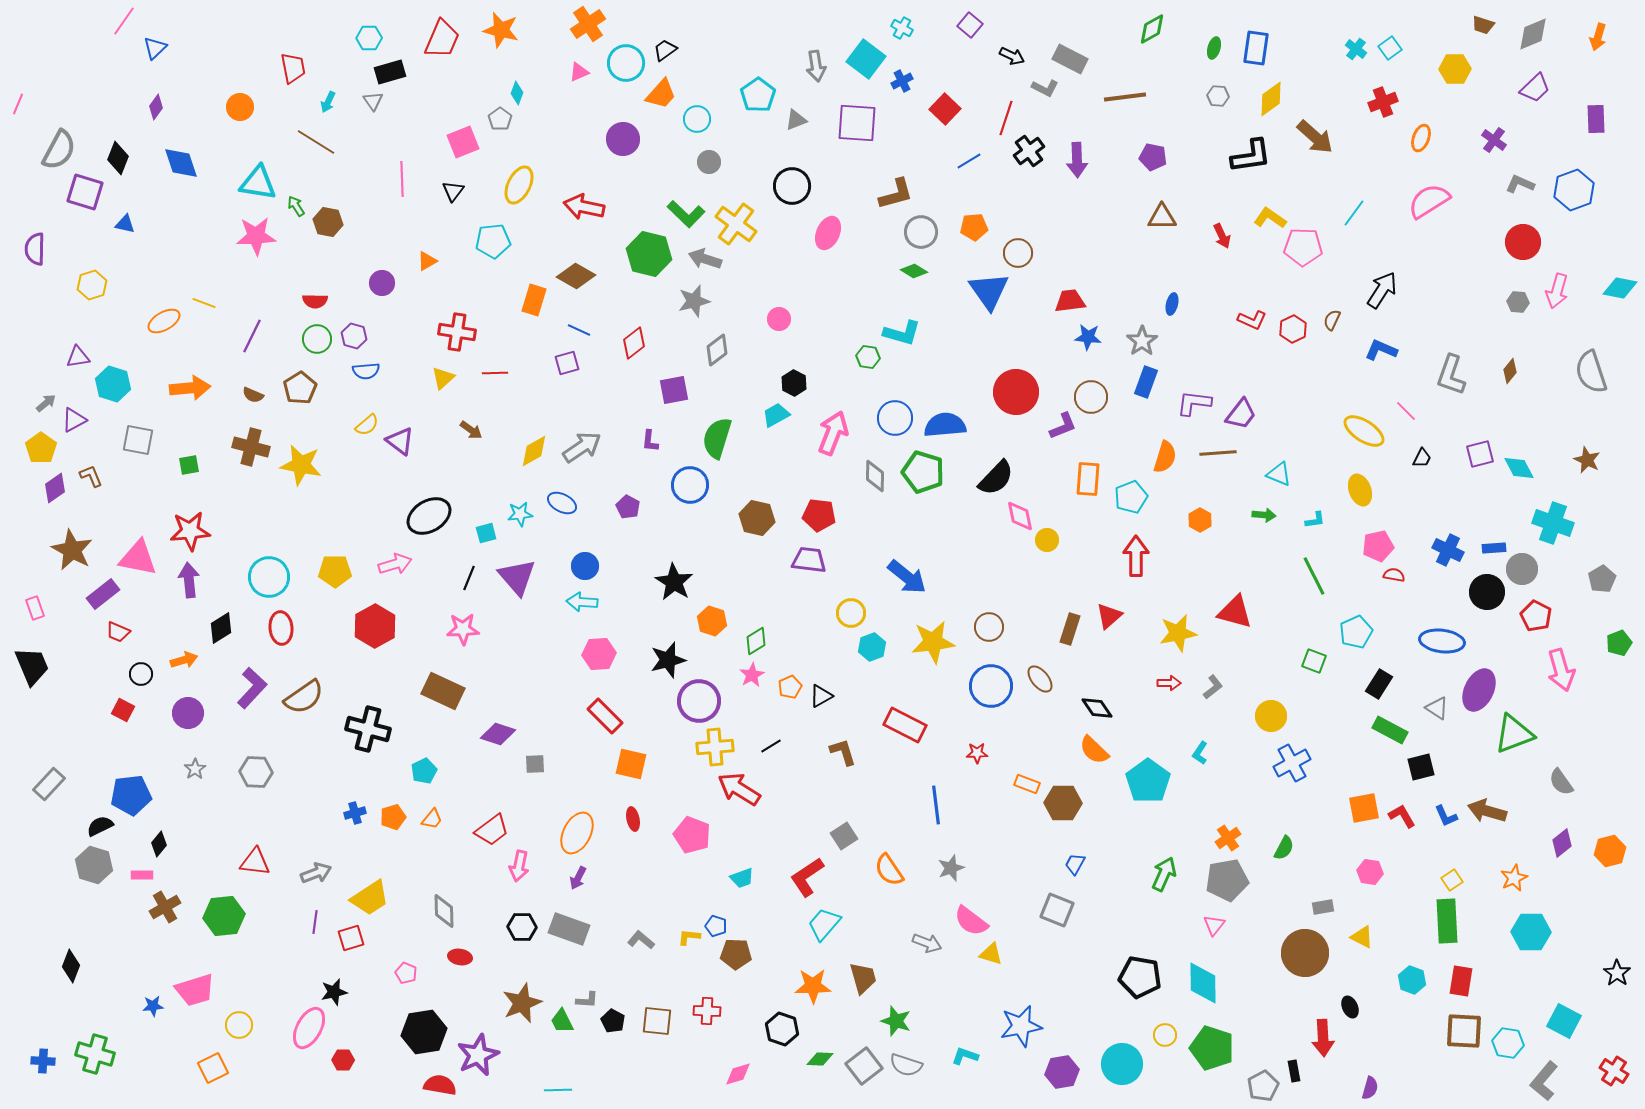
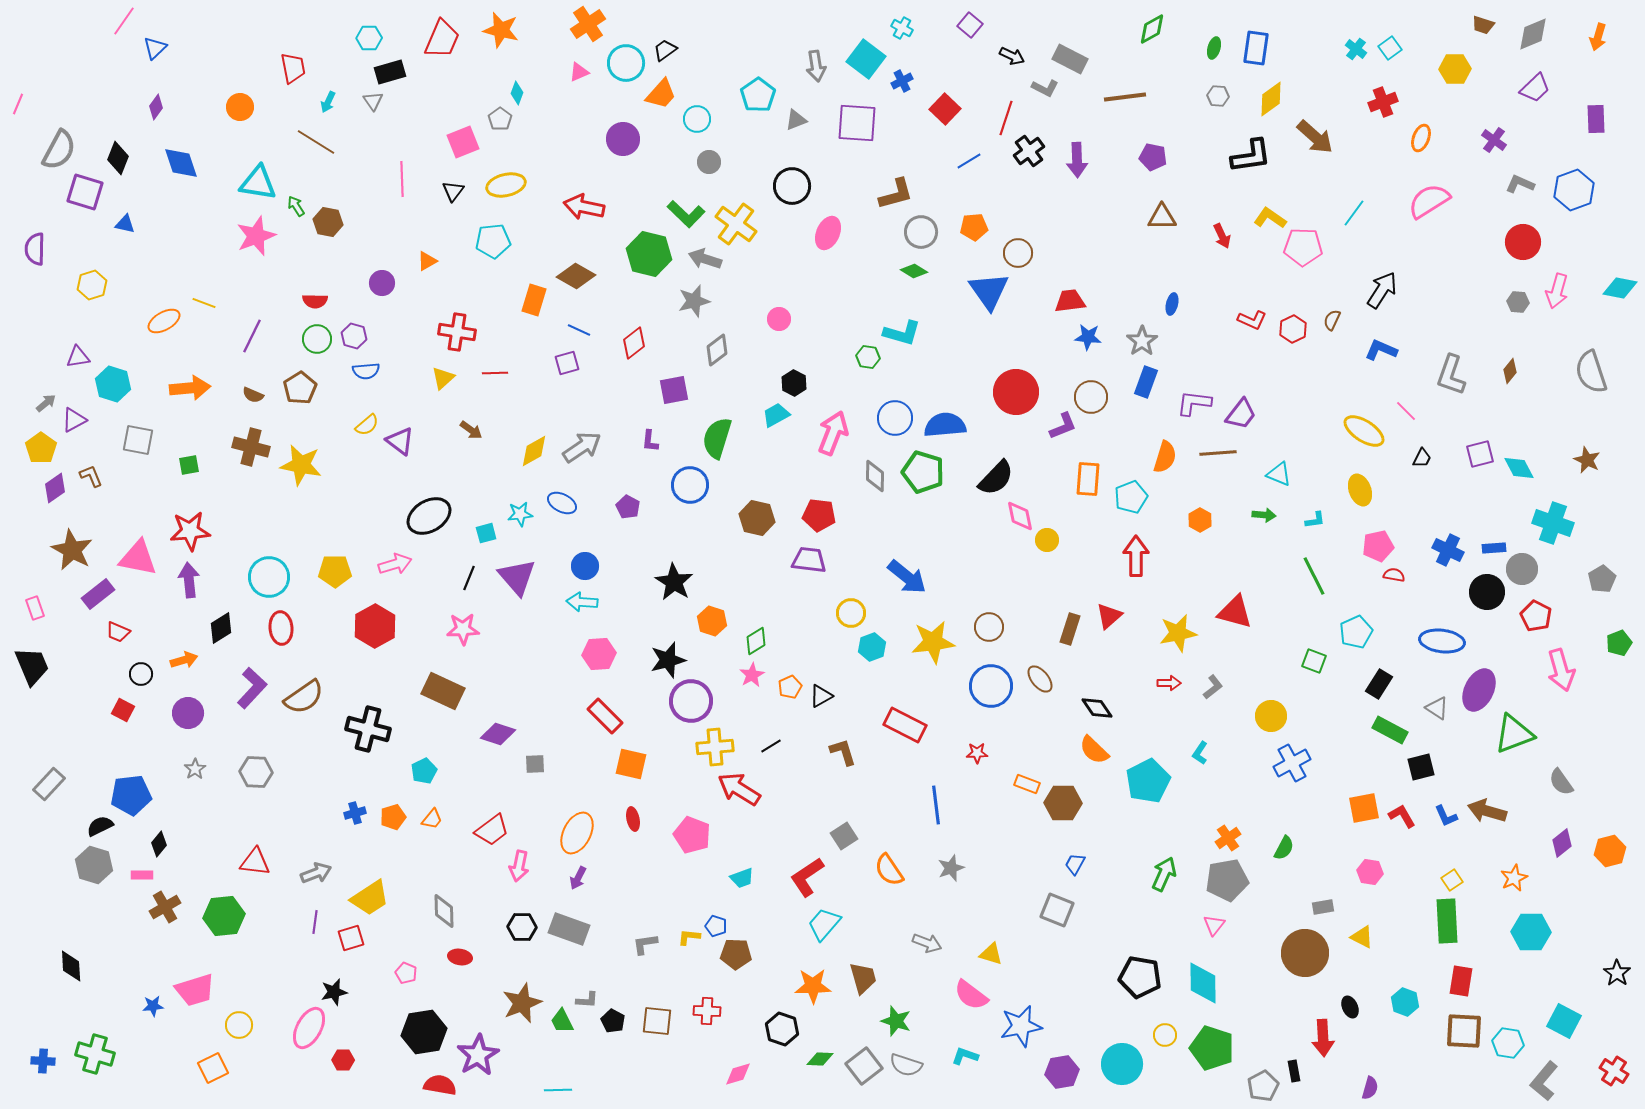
yellow ellipse at (519, 185): moved 13 px left; rotated 51 degrees clockwise
pink star at (256, 236): rotated 18 degrees counterclockwise
purple rectangle at (103, 594): moved 5 px left
purple circle at (699, 701): moved 8 px left
cyan pentagon at (1148, 781): rotated 9 degrees clockwise
pink semicircle at (971, 921): moved 74 px down
gray L-shape at (641, 940): moved 4 px right, 4 px down; rotated 48 degrees counterclockwise
black diamond at (71, 966): rotated 24 degrees counterclockwise
cyan hexagon at (1412, 980): moved 7 px left, 22 px down
purple star at (478, 1055): rotated 6 degrees counterclockwise
